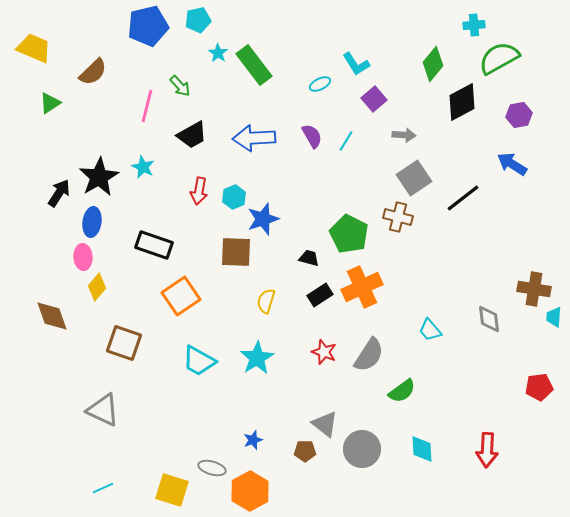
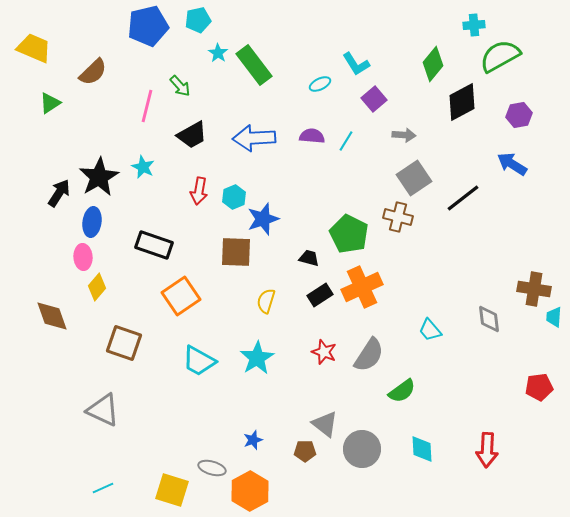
green semicircle at (499, 58): moved 1 px right, 2 px up
purple semicircle at (312, 136): rotated 55 degrees counterclockwise
